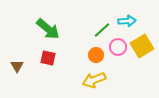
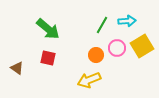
green line: moved 5 px up; rotated 18 degrees counterclockwise
pink circle: moved 1 px left, 1 px down
brown triangle: moved 2 px down; rotated 24 degrees counterclockwise
yellow arrow: moved 5 px left
